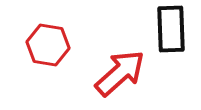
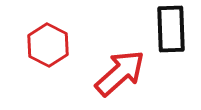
red hexagon: rotated 18 degrees clockwise
